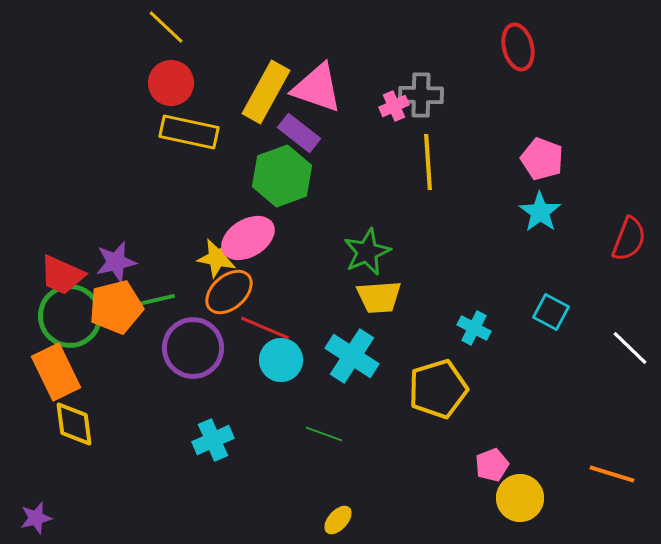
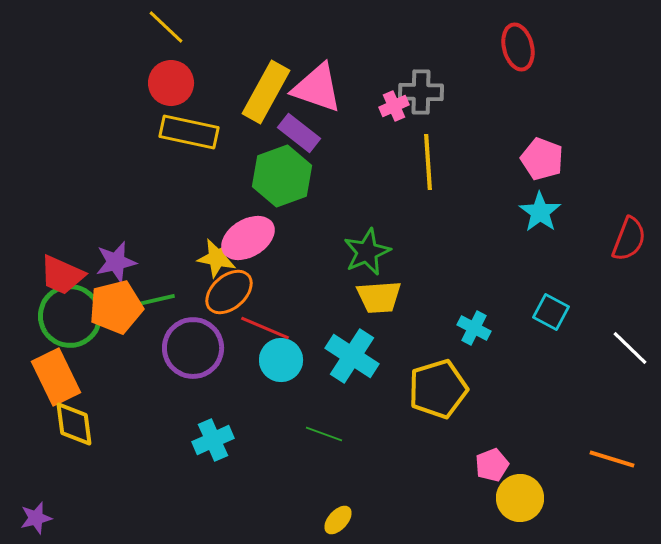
gray cross at (421, 95): moved 3 px up
orange rectangle at (56, 372): moved 5 px down
orange line at (612, 474): moved 15 px up
